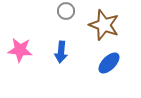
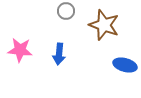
blue arrow: moved 2 px left, 2 px down
blue ellipse: moved 16 px right, 2 px down; rotated 60 degrees clockwise
